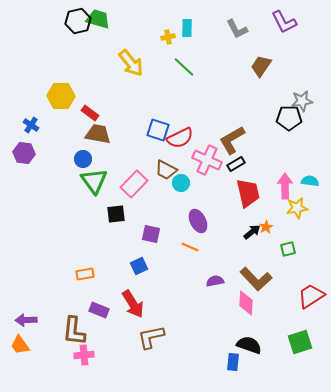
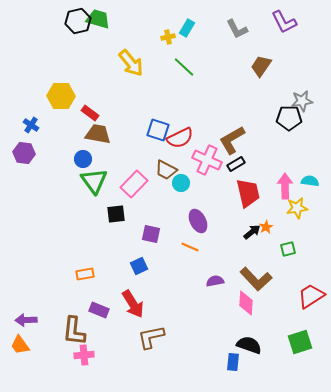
cyan rectangle at (187, 28): rotated 30 degrees clockwise
